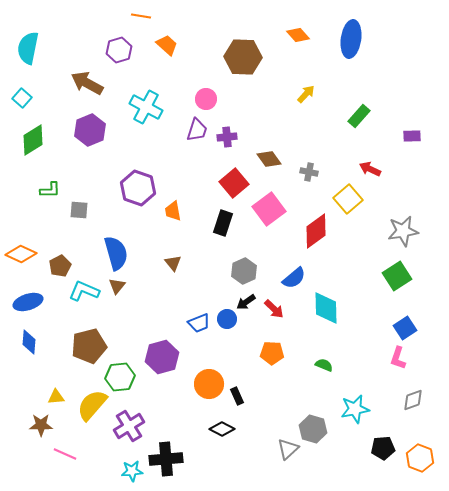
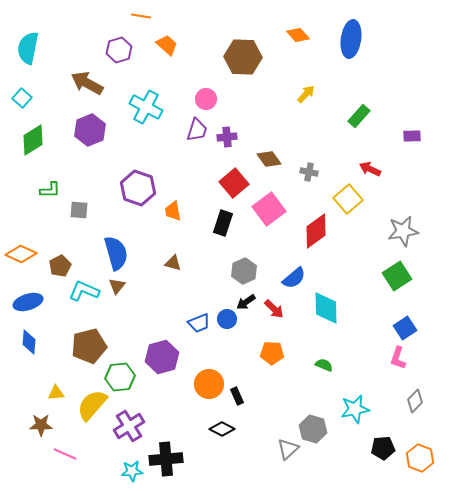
brown triangle at (173, 263): rotated 36 degrees counterclockwise
yellow triangle at (56, 397): moved 4 px up
gray diamond at (413, 400): moved 2 px right, 1 px down; rotated 25 degrees counterclockwise
